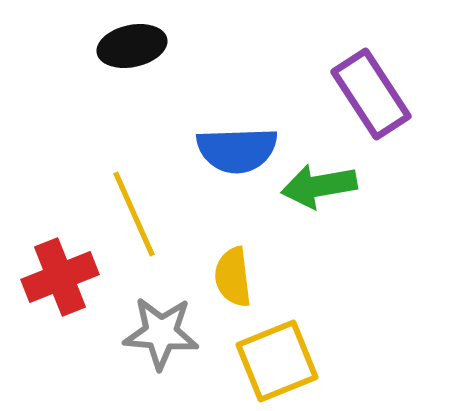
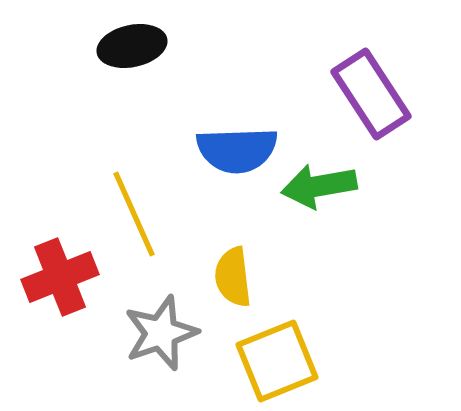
gray star: rotated 24 degrees counterclockwise
